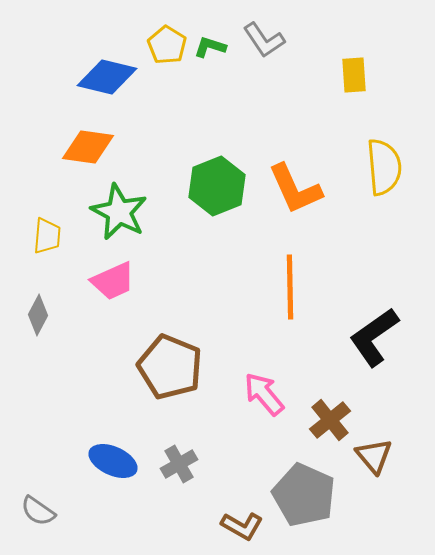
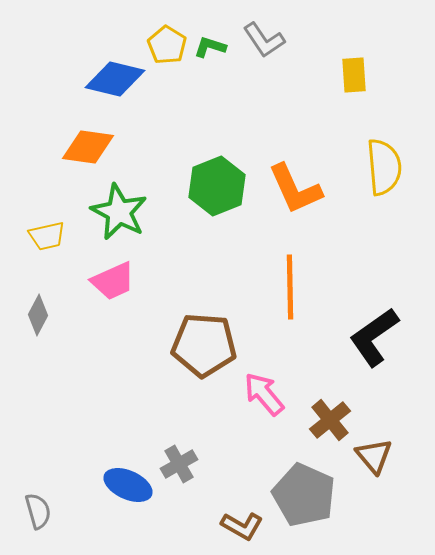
blue diamond: moved 8 px right, 2 px down
yellow trapezoid: rotated 72 degrees clockwise
brown pentagon: moved 34 px right, 22 px up; rotated 18 degrees counterclockwise
blue ellipse: moved 15 px right, 24 px down
gray semicircle: rotated 141 degrees counterclockwise
